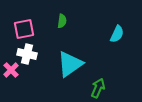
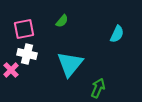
green semicircle: rotated 32 degrees clockwise
cyan triangle: rotated 16 degrees counterclockwise
